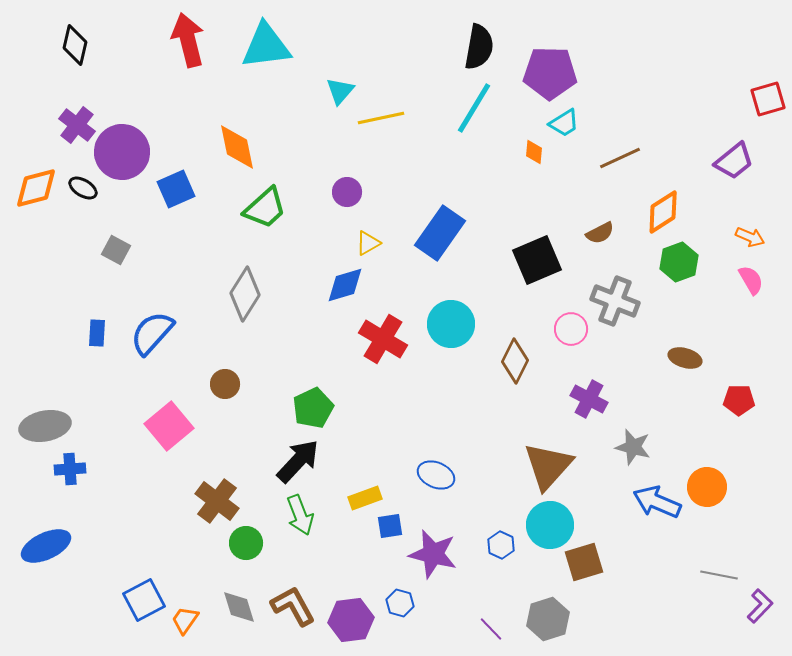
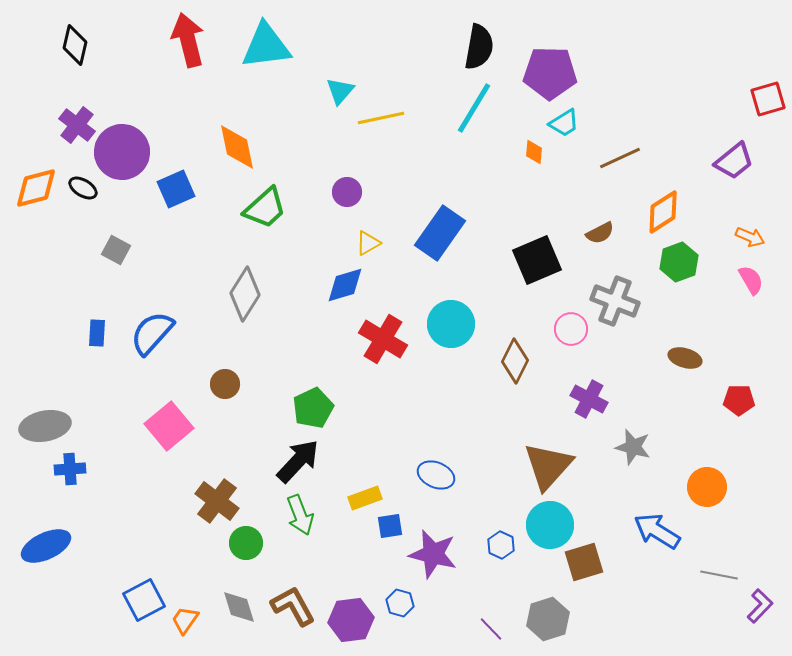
blue arrow at (657, 502): moved 29 px down; rotated 9 degrees clockwise
